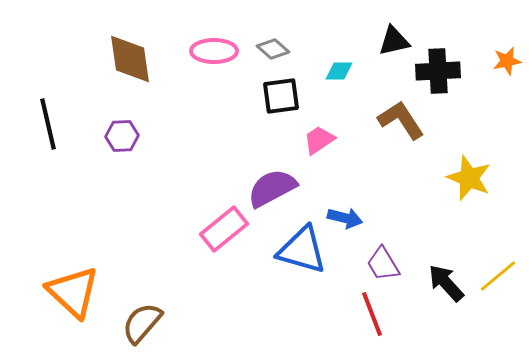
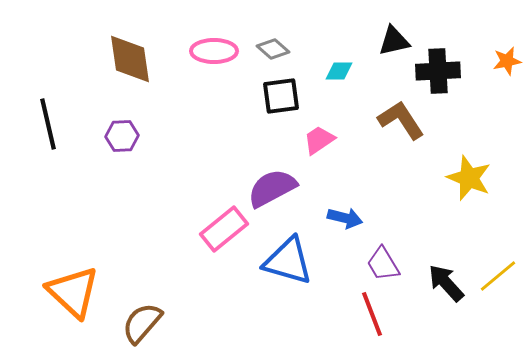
blue triangle: moved 14 px left, 11 px down
